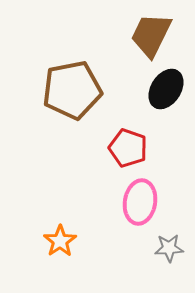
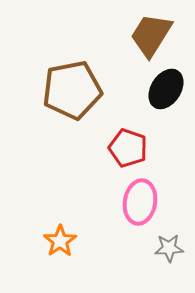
brown trapezoid: rotated 6 degrees clockwise
